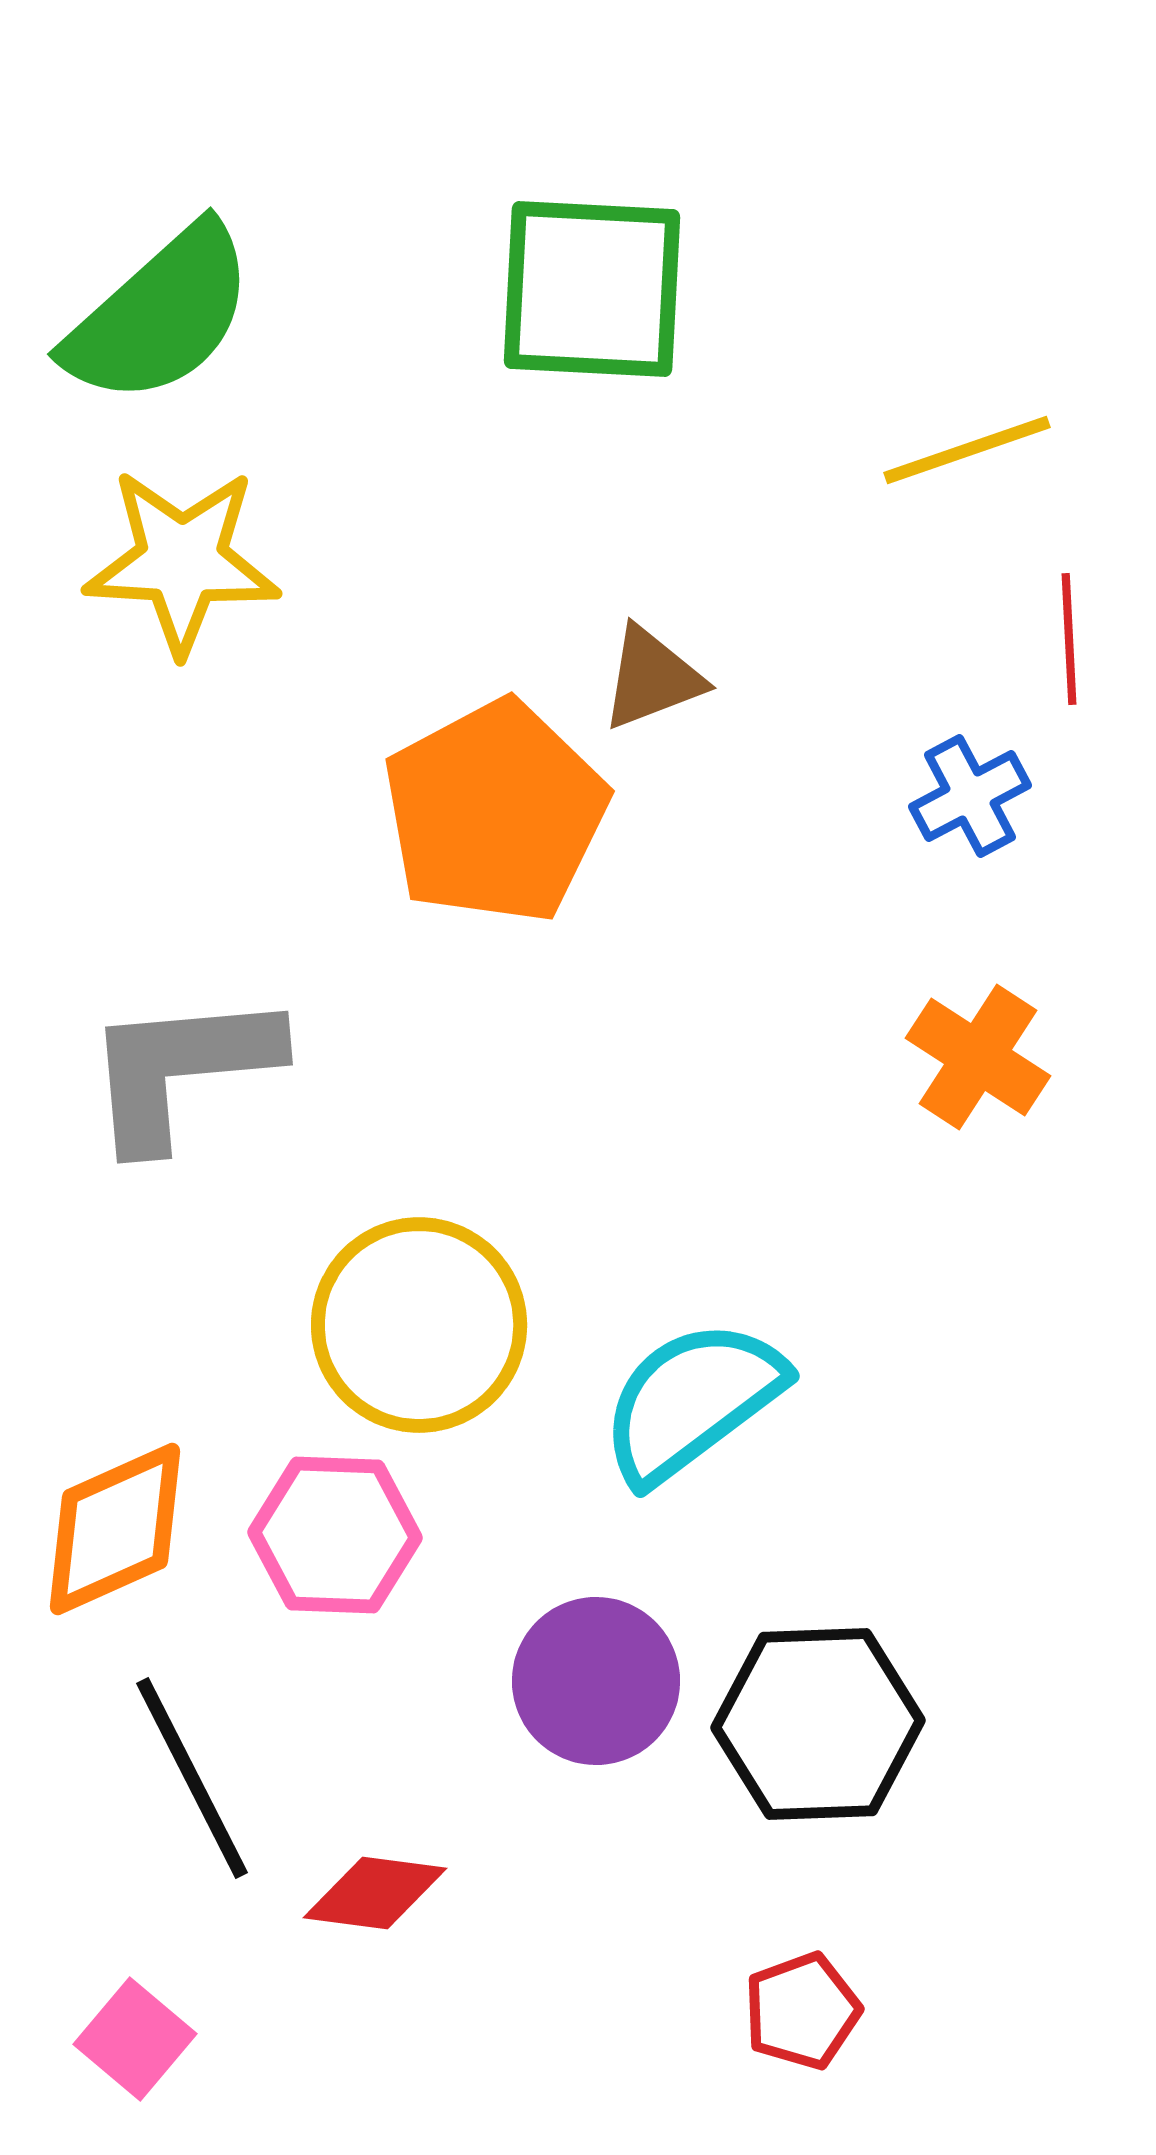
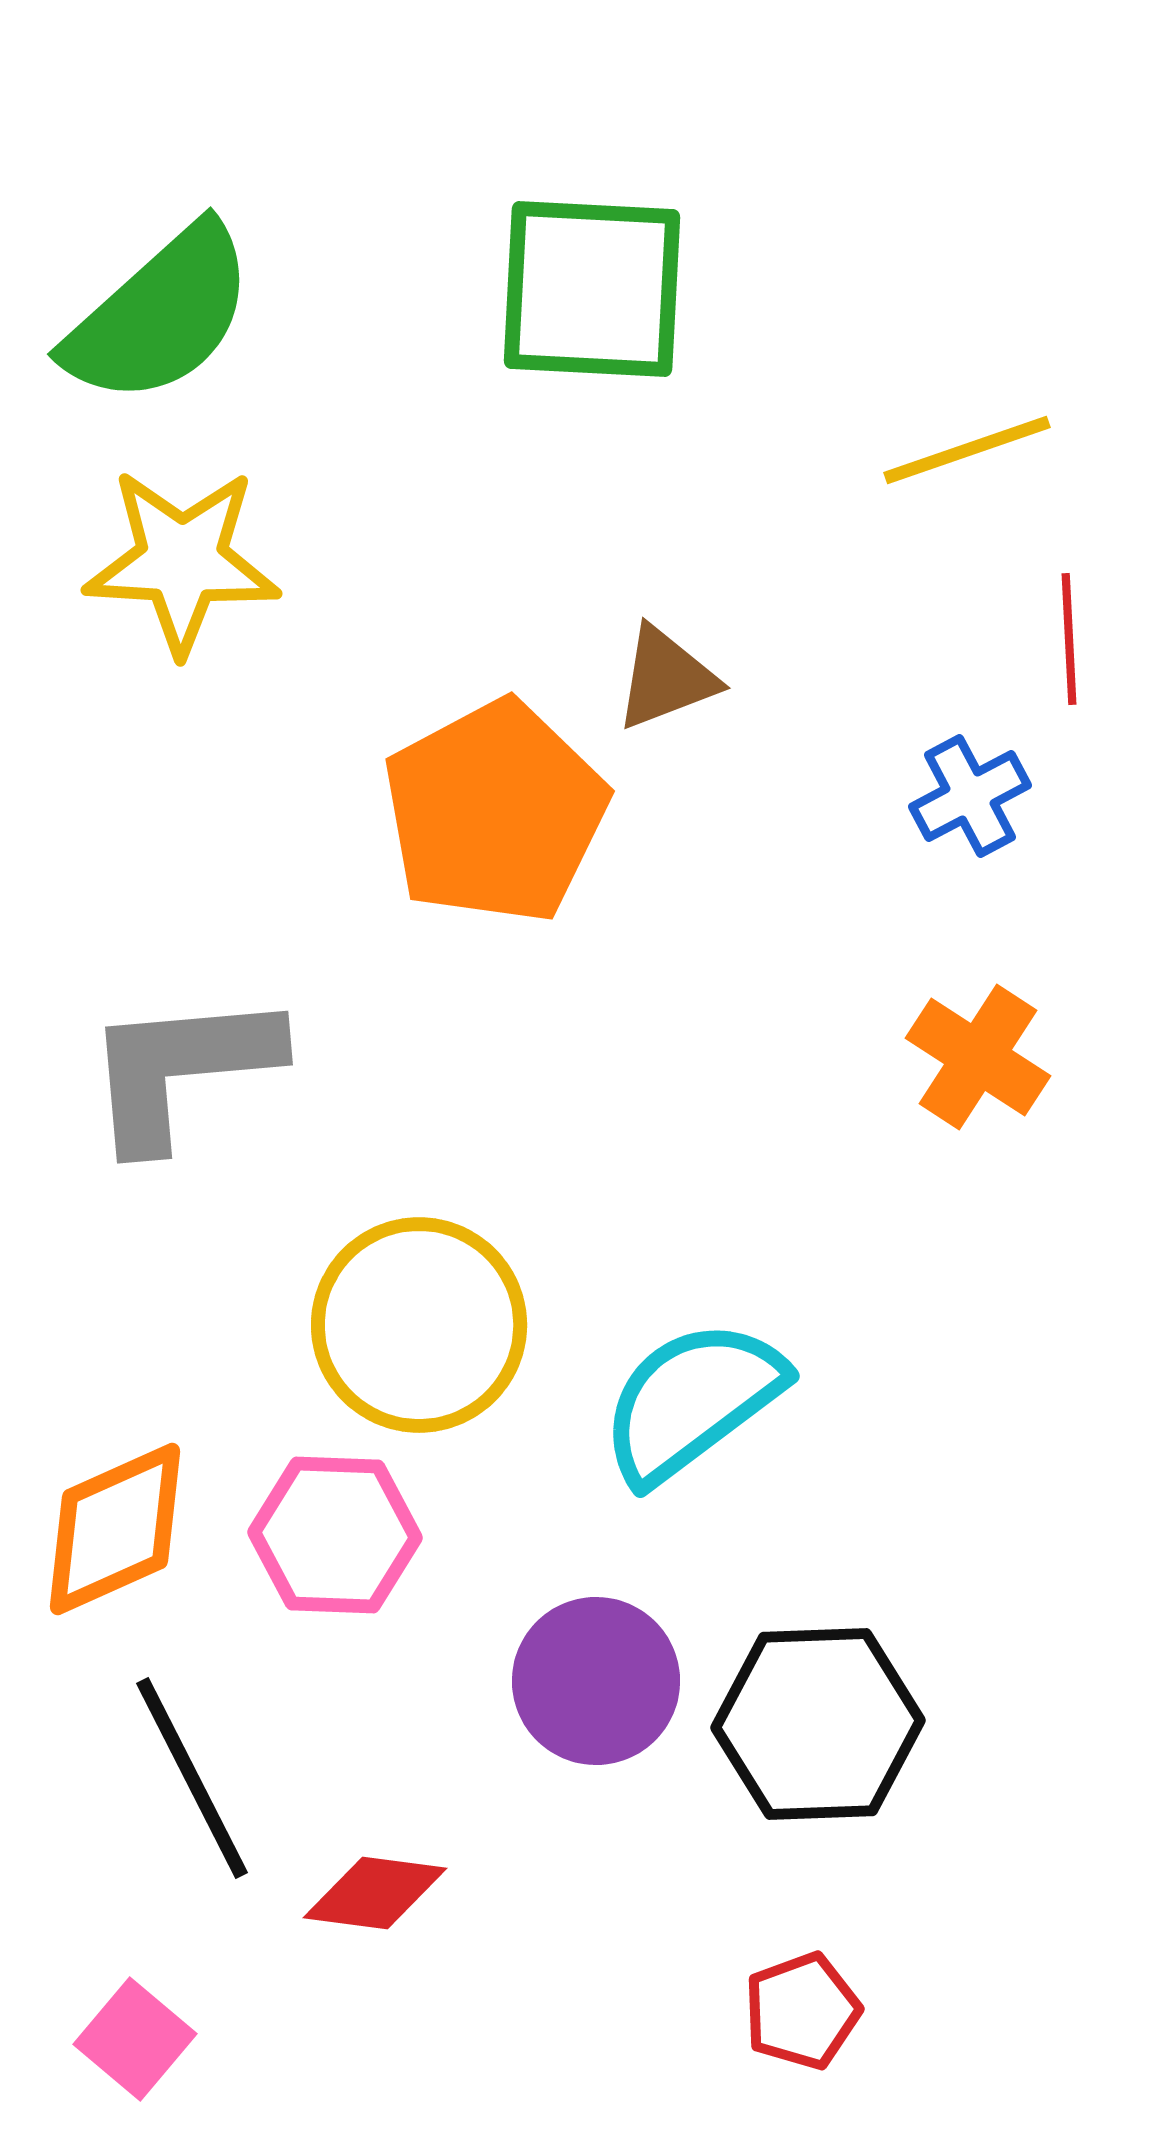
brown triangle: moved 14 px right
